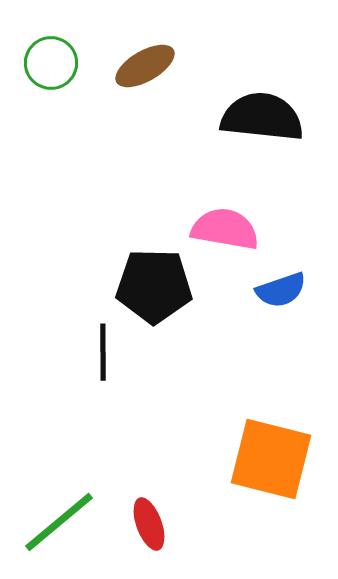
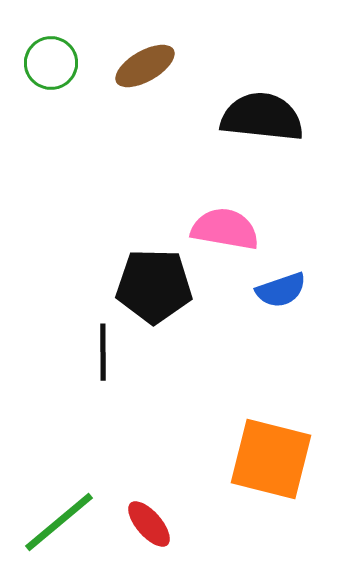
red ellipse: rotated 21 degrees counterclockwise
